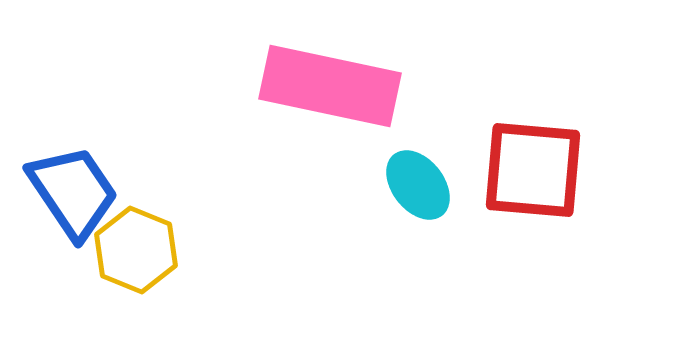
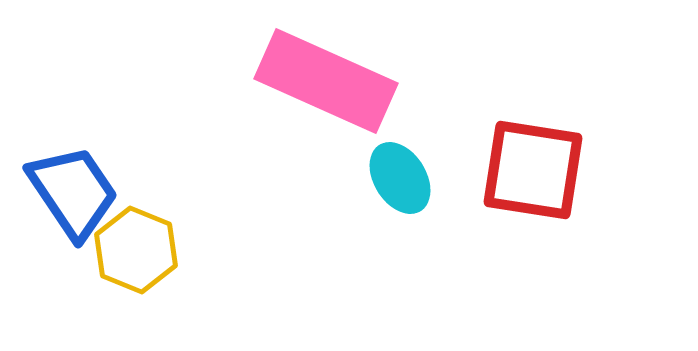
pink rectangle: moved 4 px left, 5 px up; rotated 12 degrees clockwise
red square: rotated 4 degrees clockwise
cyan ellipse: moved 18 px left, 7 px up; rotated 6 degrees clockwise
